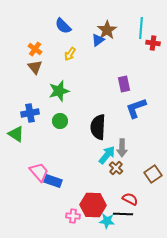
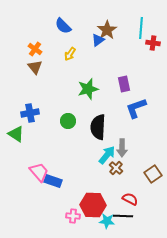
green star: moved 29 px right, 2 px up
green circle: moved 8 px right
black line: moved 2 px down
